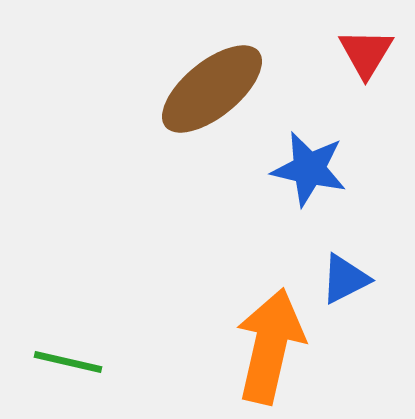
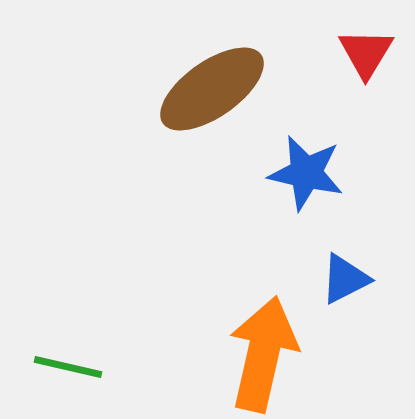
brown ellipse: rotated 4 degrees clockwise
blue star: moved 3 px left, 4 px down
orange arrow: moved 7 px left, 8 px down
green line: moved 5 px down
